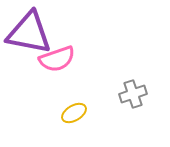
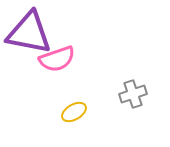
yellow ellipse: moved 1 px up
